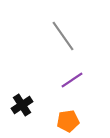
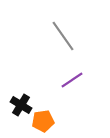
black cross: moved 1 px left; rotated 25 degrees counterclockwise
orange pentagon: moved 25 px left
